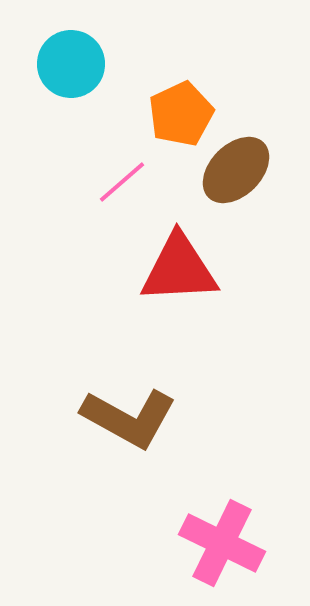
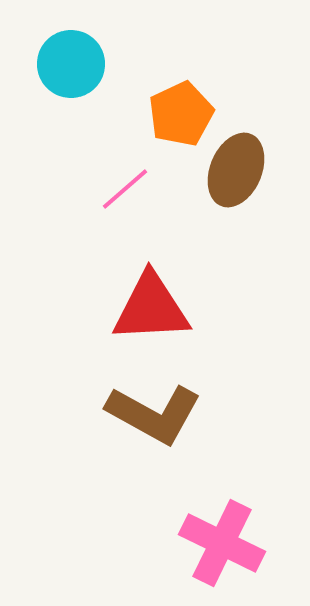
brown ellipse: rotated 22 degrees counterclockwise
pink line: moved 3 px right, 7 px down
red triangle: moved 28 px left, 39 px down
brown L-shape: moved 25 px right, 4 px up
